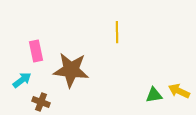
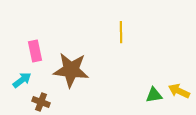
yellow line: moved 4 px right
pink rectangle: moved 1 px left
